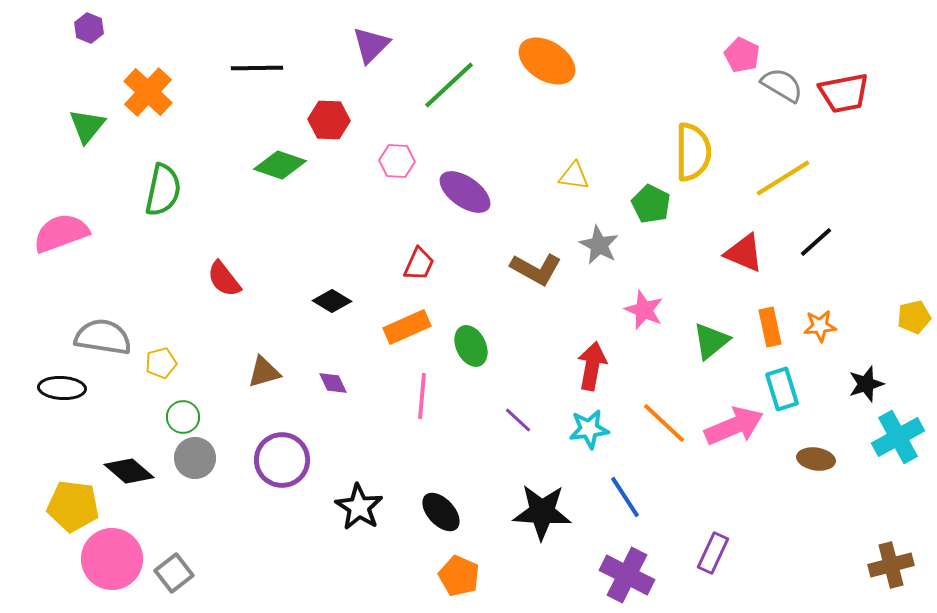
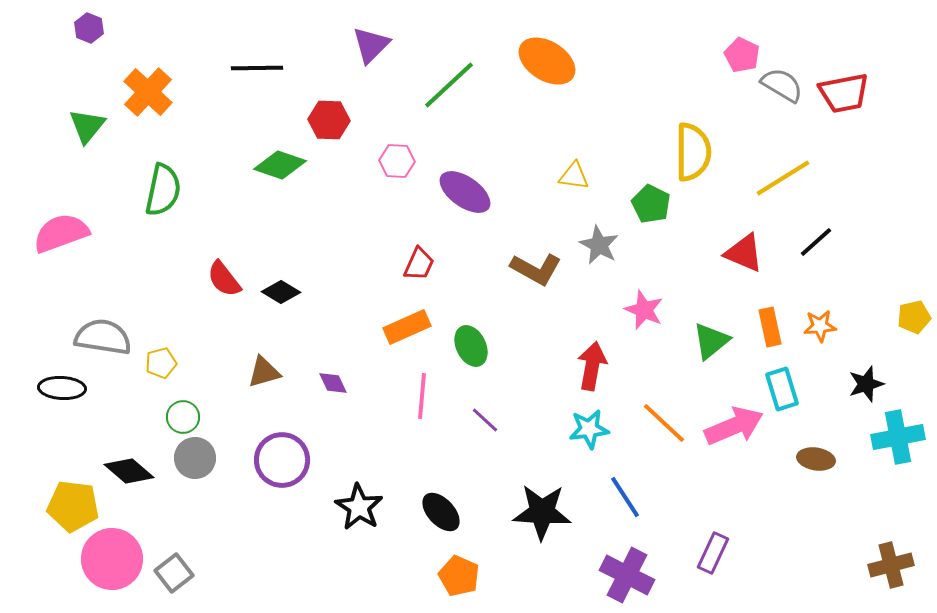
black diamond at (332, 301): moved 51 px left, 9 px up
purple line at (518, 420): moved 33 px left
cyan cross at (898, 437): rotated 18 degrees clockwise
